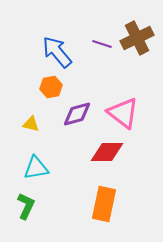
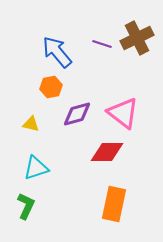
cyan triangle: rotated 8 degrees counterclockwise
orange rectangle: moved 10 px right
